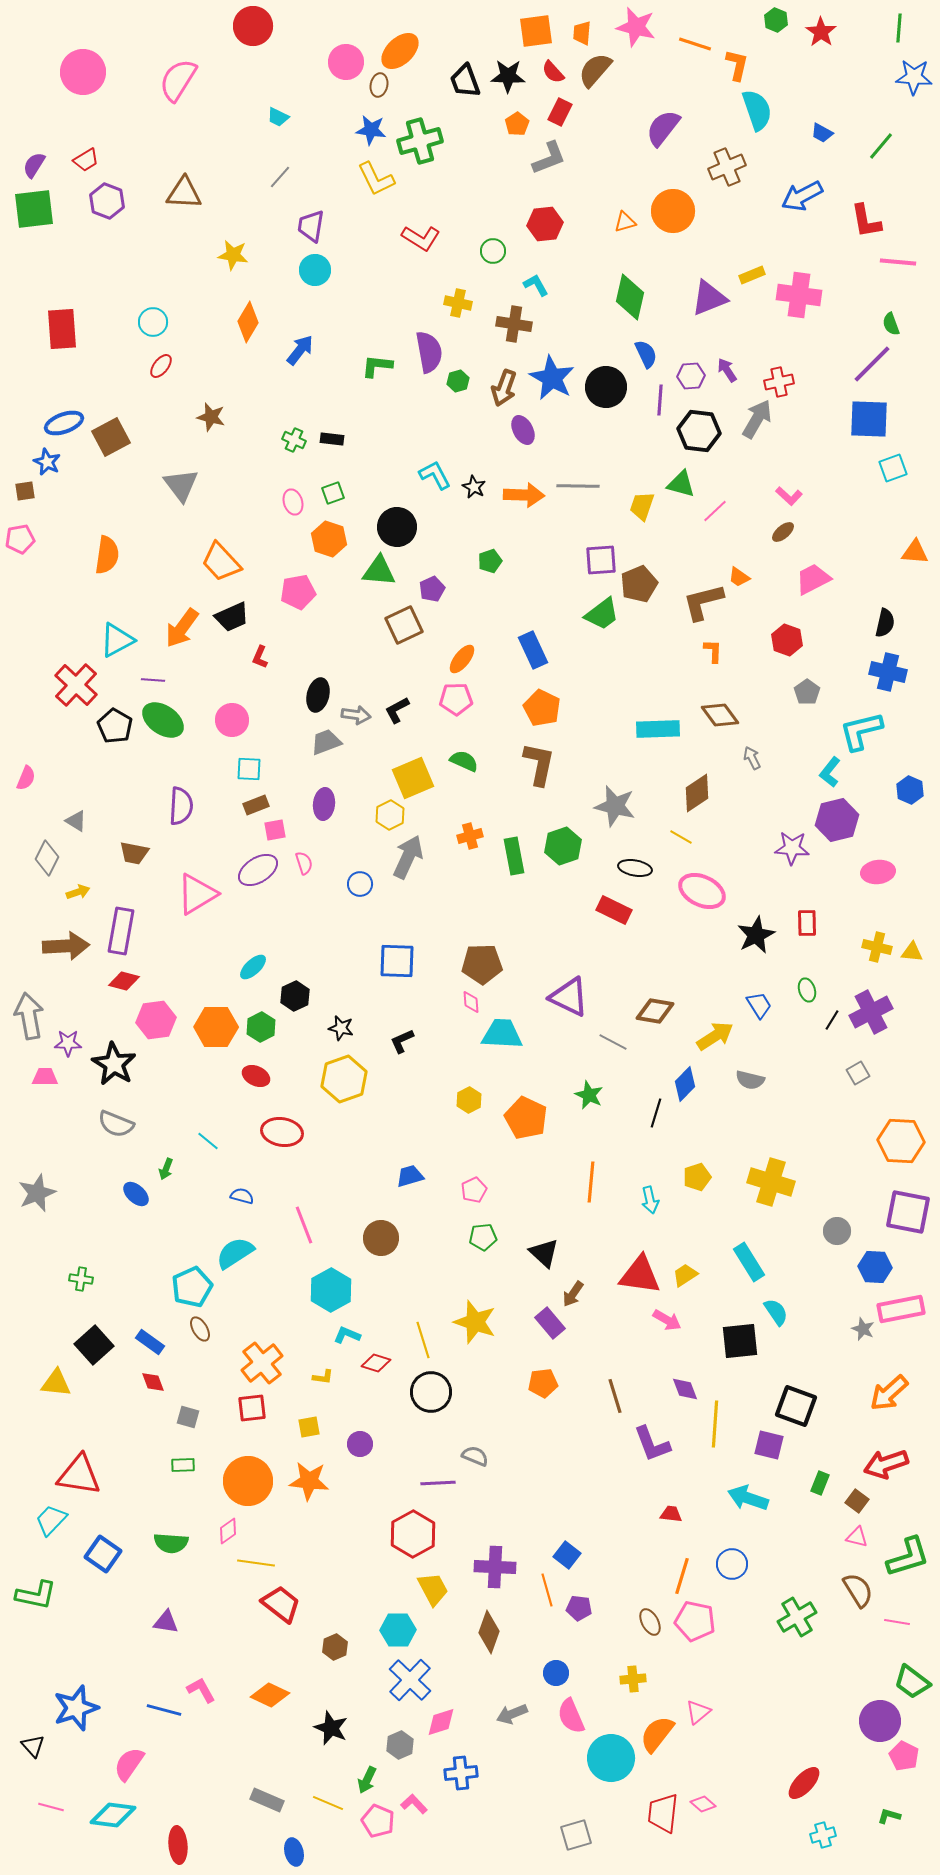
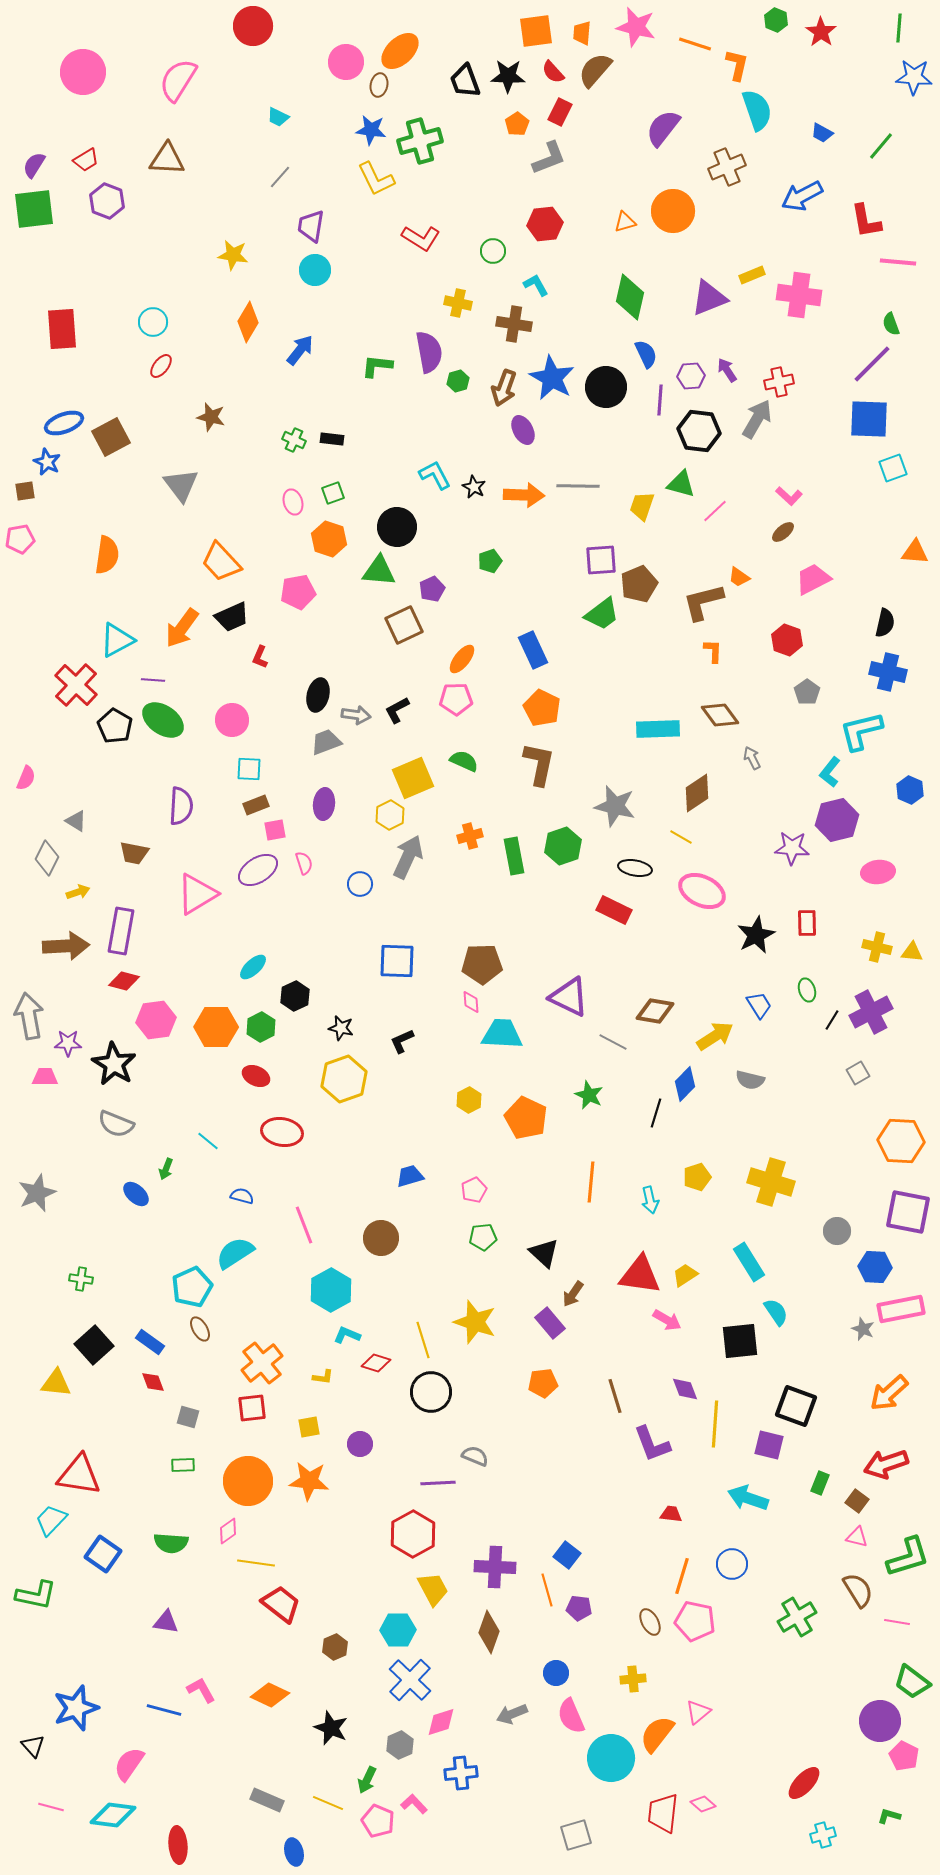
brown triangle at (184, 193): moved 17 px left, 34 px up
